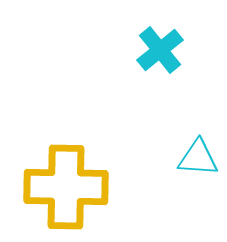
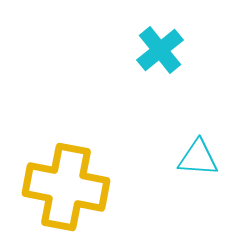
yellow cross: rotated 10 degrees clockwise
